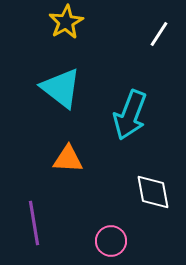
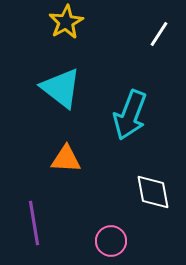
orange triangle: moved 2 px left
